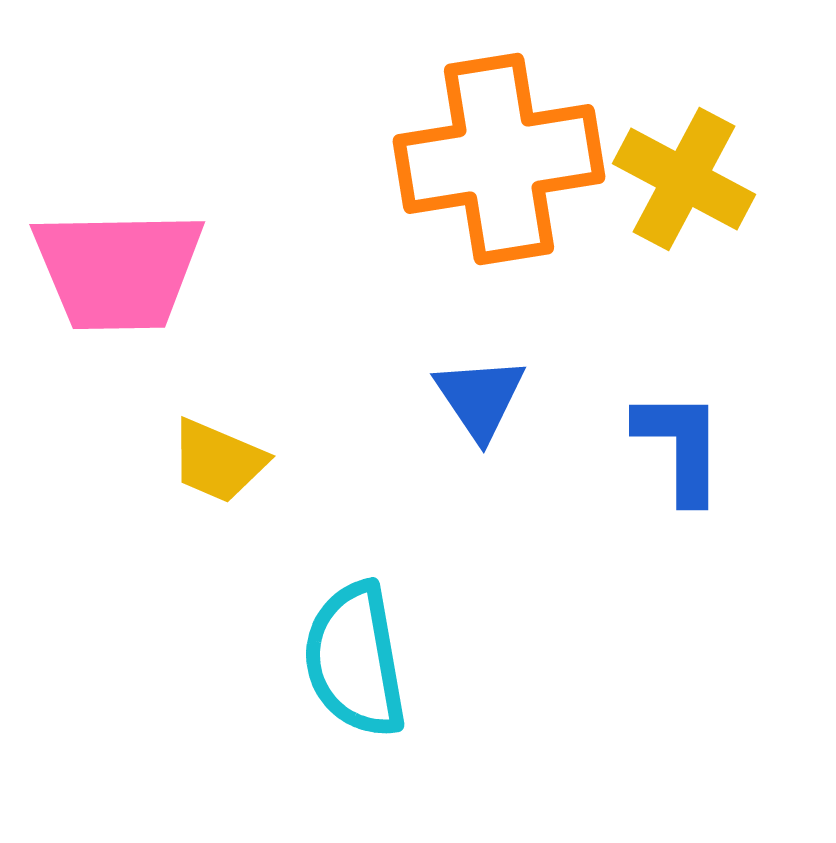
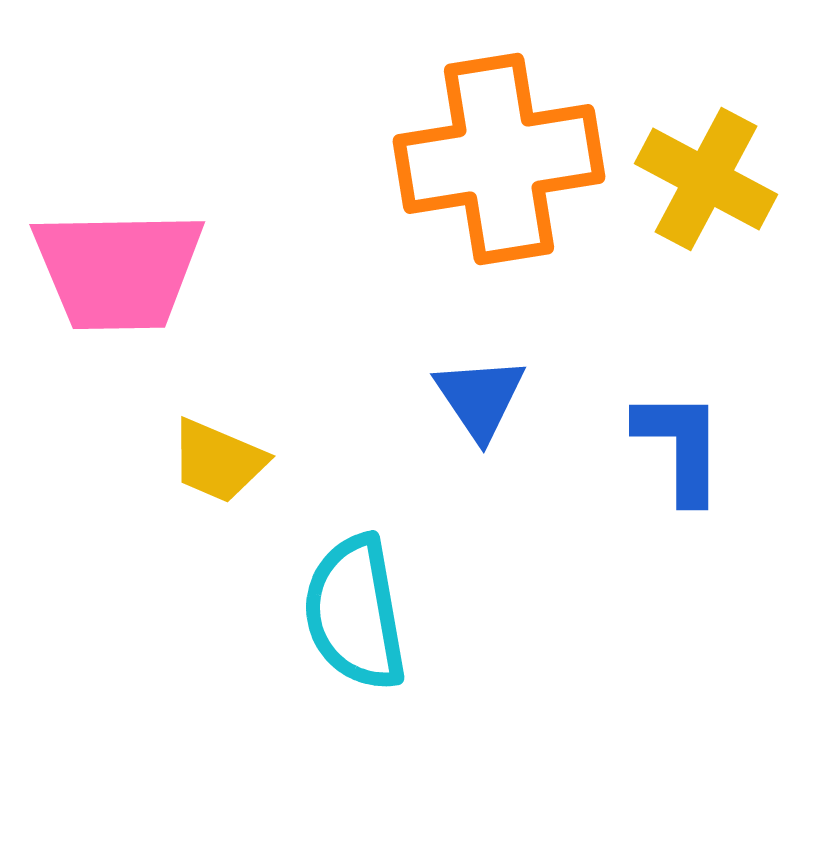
yellow cross: moved 22 px right
cyan semicircle: moved 47 px up
